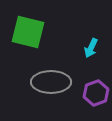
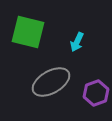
cyan arrow: moved 14 px left, 6 px up
gray ellipse: rotated 30 degrees counterclockwise
